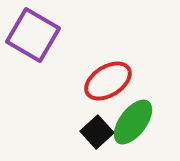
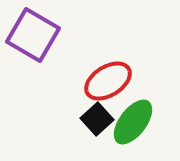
black square: moved 13 px up
